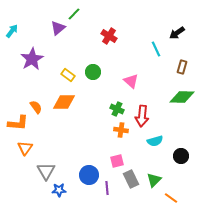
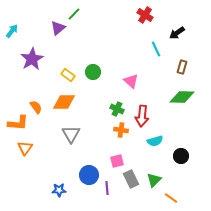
red cross: moved 36 px right, 21 px up
gray triangle: moved 25 px right, 37 px up
